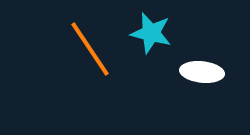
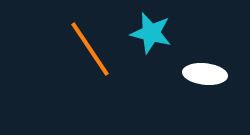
white ellipse: moved 3 px right, 2 px down
